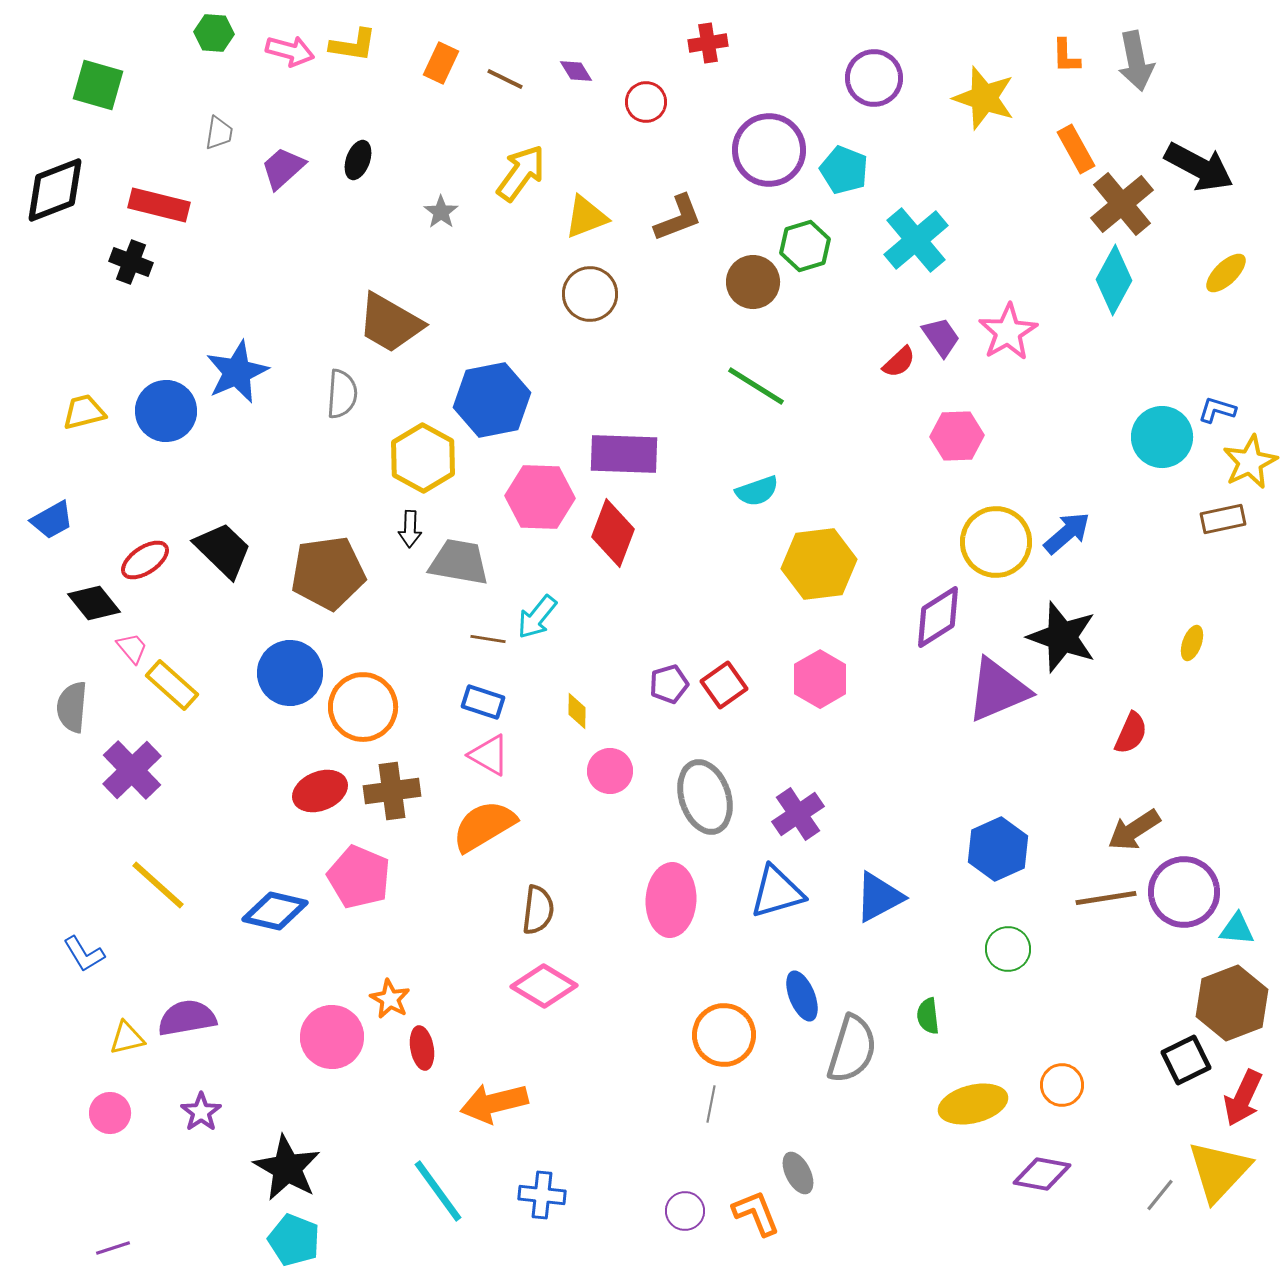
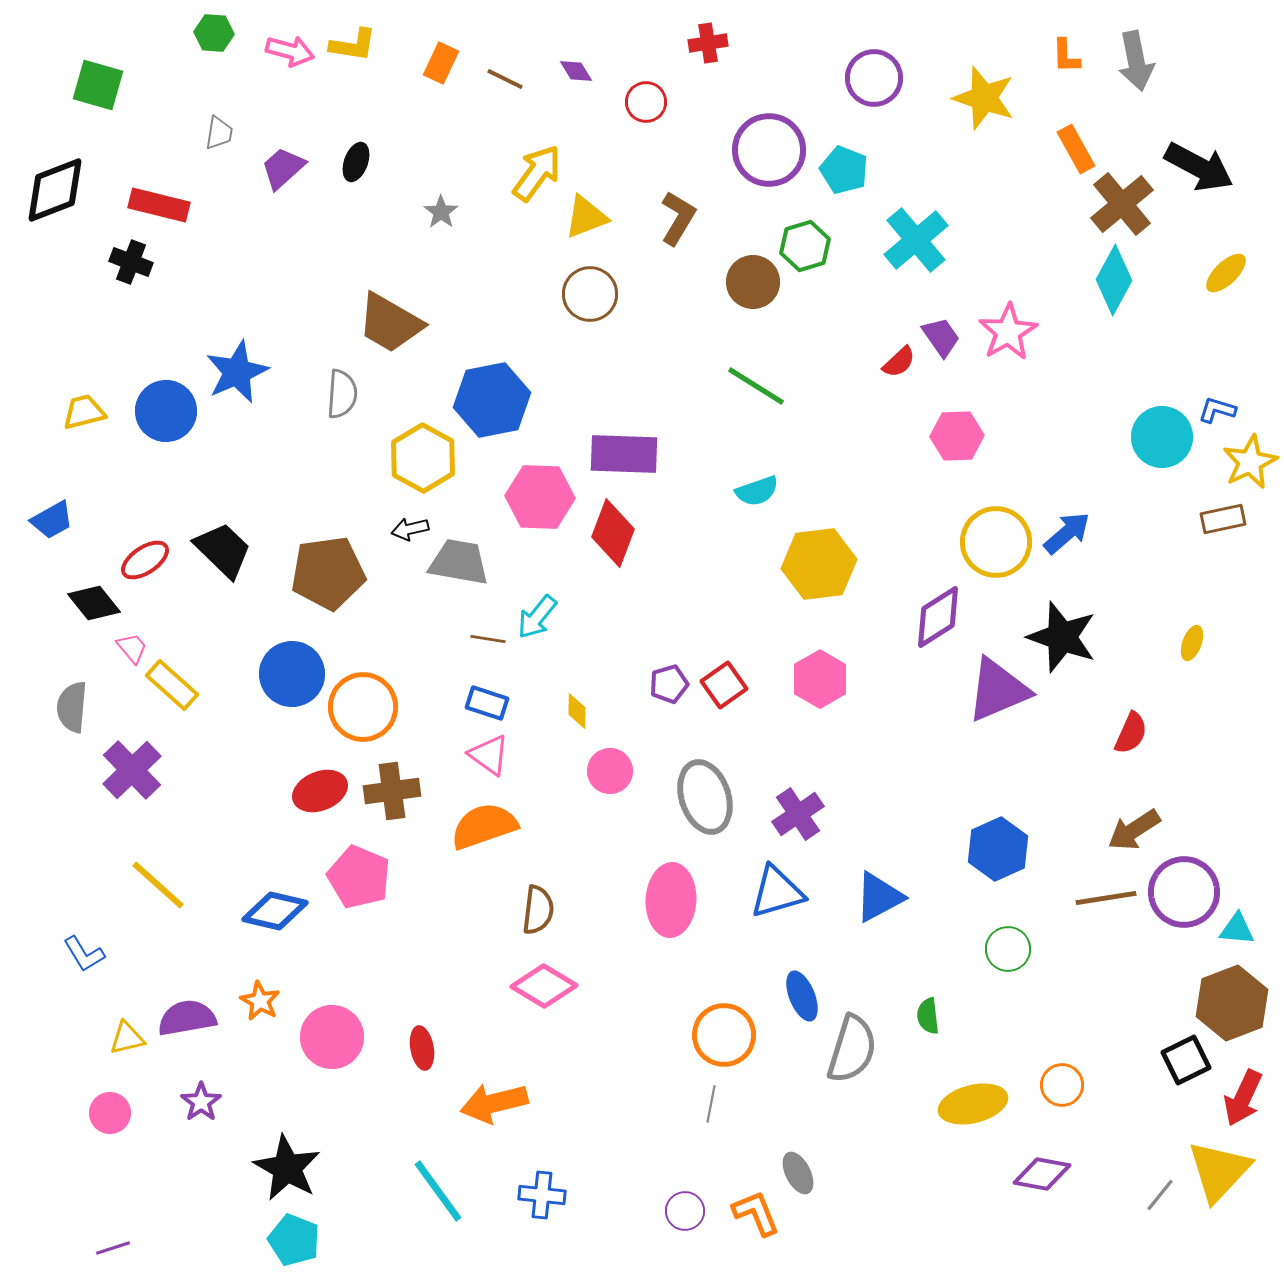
black ellipse at (358, 160): moved 2 px left, 2 px down
yellow arrow at (521, 173): moved 16 px right
brown L-shape at (678, 218): rotated 38 degrees counterclockwise
black arrow at (410, 529): rotated 75 degrees clockwise
blue circle at (290, 673): moved 2 px right, 1 px down
blue rectangle at (483, 702): moved 4 px right, 1 px down
pink triangle at (489, 755): rotated 6 degrees clockwise
orange semicircle at (484, 826): rotated 12 degrees clockwise
orange star at (390, 999): moved 130 px left, 2 px down
purple star at (201, 1112): moved 10 px up
